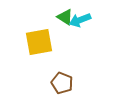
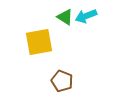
cyan arrow: moved 6 px right, 4 px up
brown pentagon: moved 2 px up
